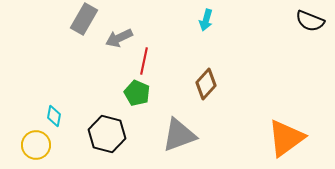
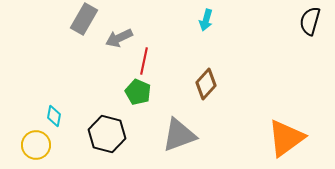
black semicircle: rotated 84 degrees clockwise
green pentagon: moved 1 px right, 1 px up
